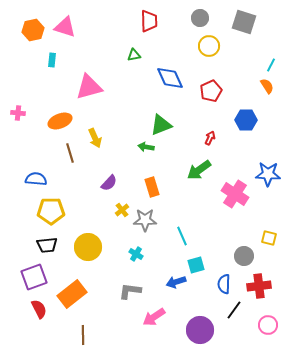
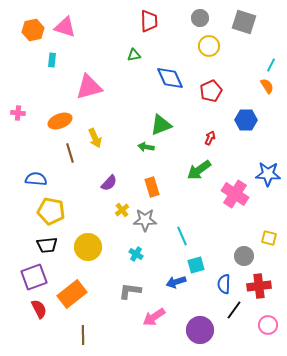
yellow pentagon at (51, 211): rotated 12 degrees clockwise
